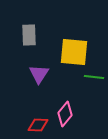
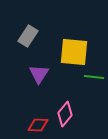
gray rectangle: moved 1 px left, 1 px down; rotated 35 degrees clockwise
